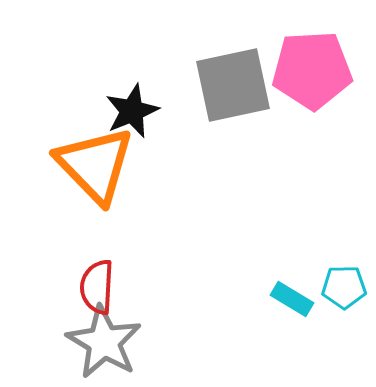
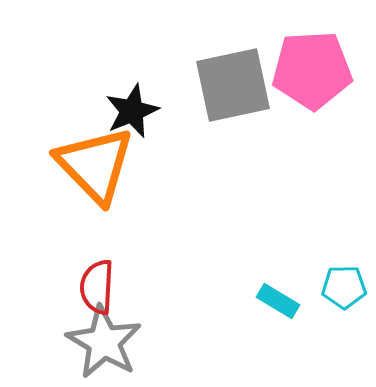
cyan rectangle: moved 14 px left, 2 px down
